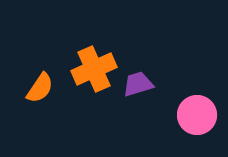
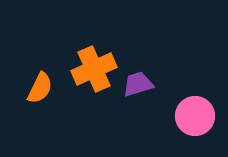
orange semicircle: rotated 8 degrees counterclockwise
pink circle: moved 2 px left, 1 px down
